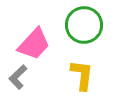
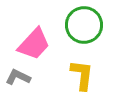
gray L-shape: rotated 70 degrees clockwise
